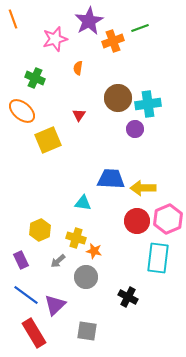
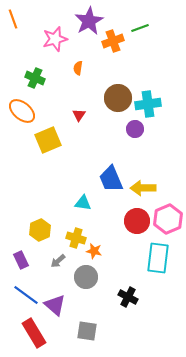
blue trapezoid: rotated 116 degrees counterclockwise
purple triangle: rotated 35 degrees counterclockwise
